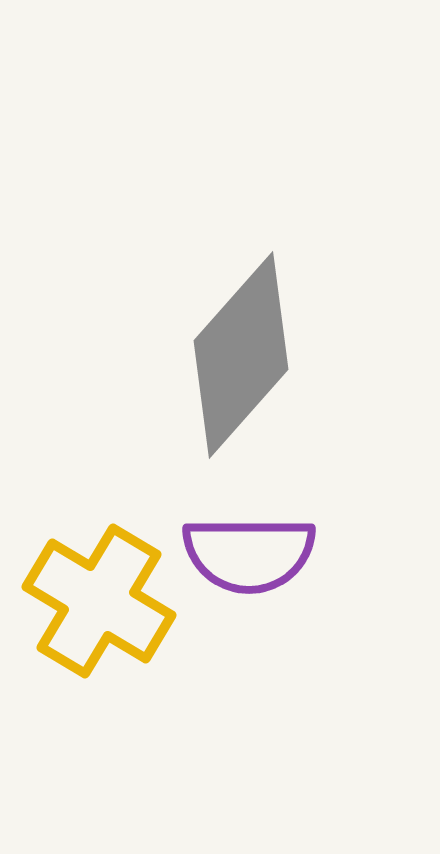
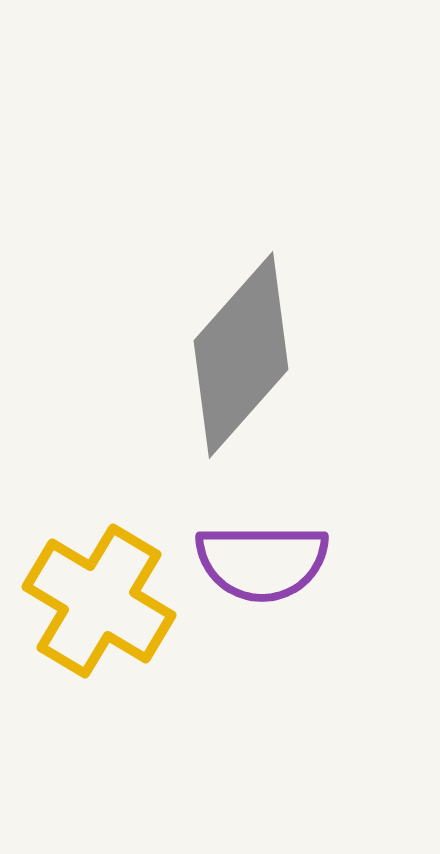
purple semicircle: moved 13 px right, 8 px down
